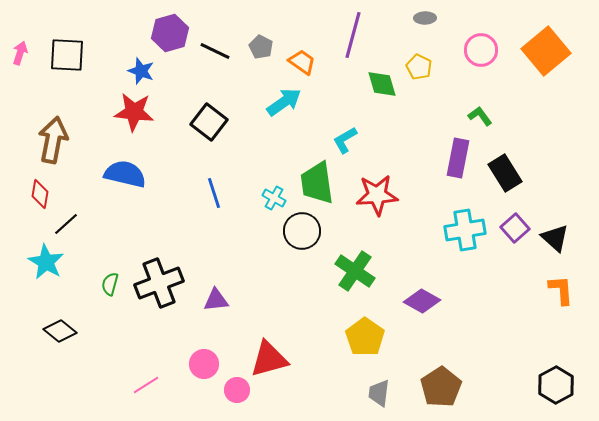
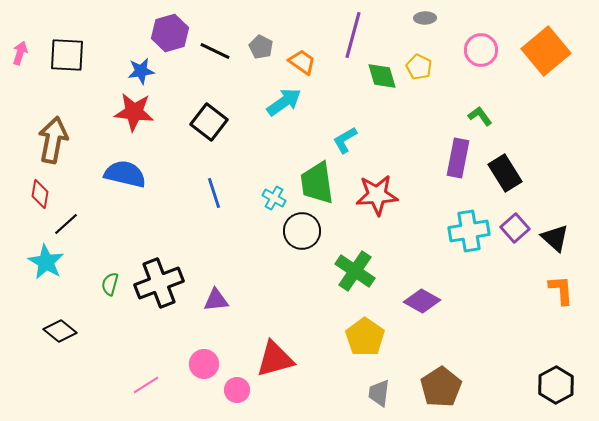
blue star at (141, 71): rotated 28 degrees counterclockwise
green diamond at (382, 84): moved 8 px up
cyan cross at (465, 230): moved 4 px right, 1 px down
red triangle at (269, 359): moved 6 px right
